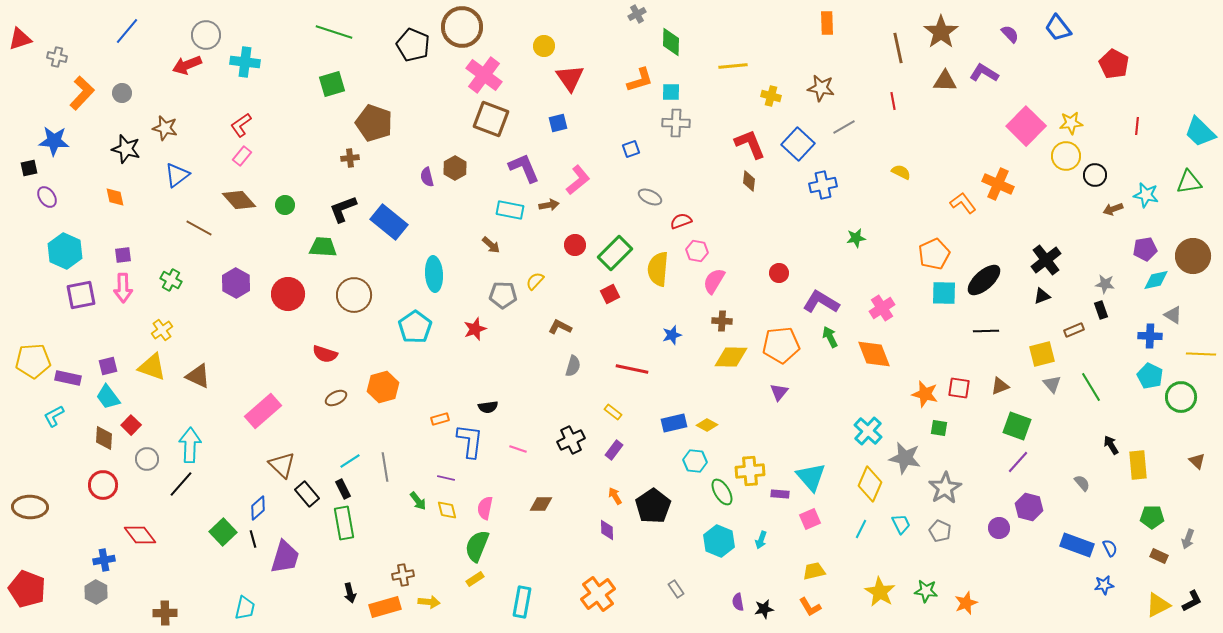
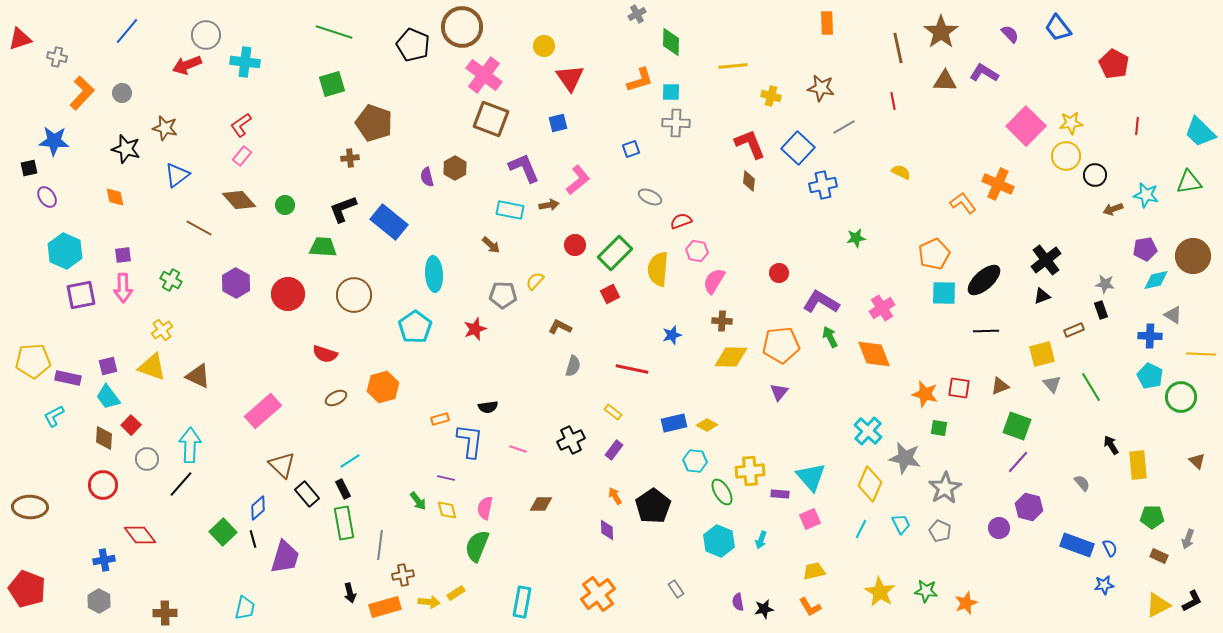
blue square at (798, 144): moved 4 px down
gray line at (385, 467): moved 5 px left, 78 px down; rotated 16 degrees clockwise
yellow rectangle at (475, 579): moved 19 px left, 14 px down
gray hexagon at (96, 592): moved 3 px right, 9 px down
